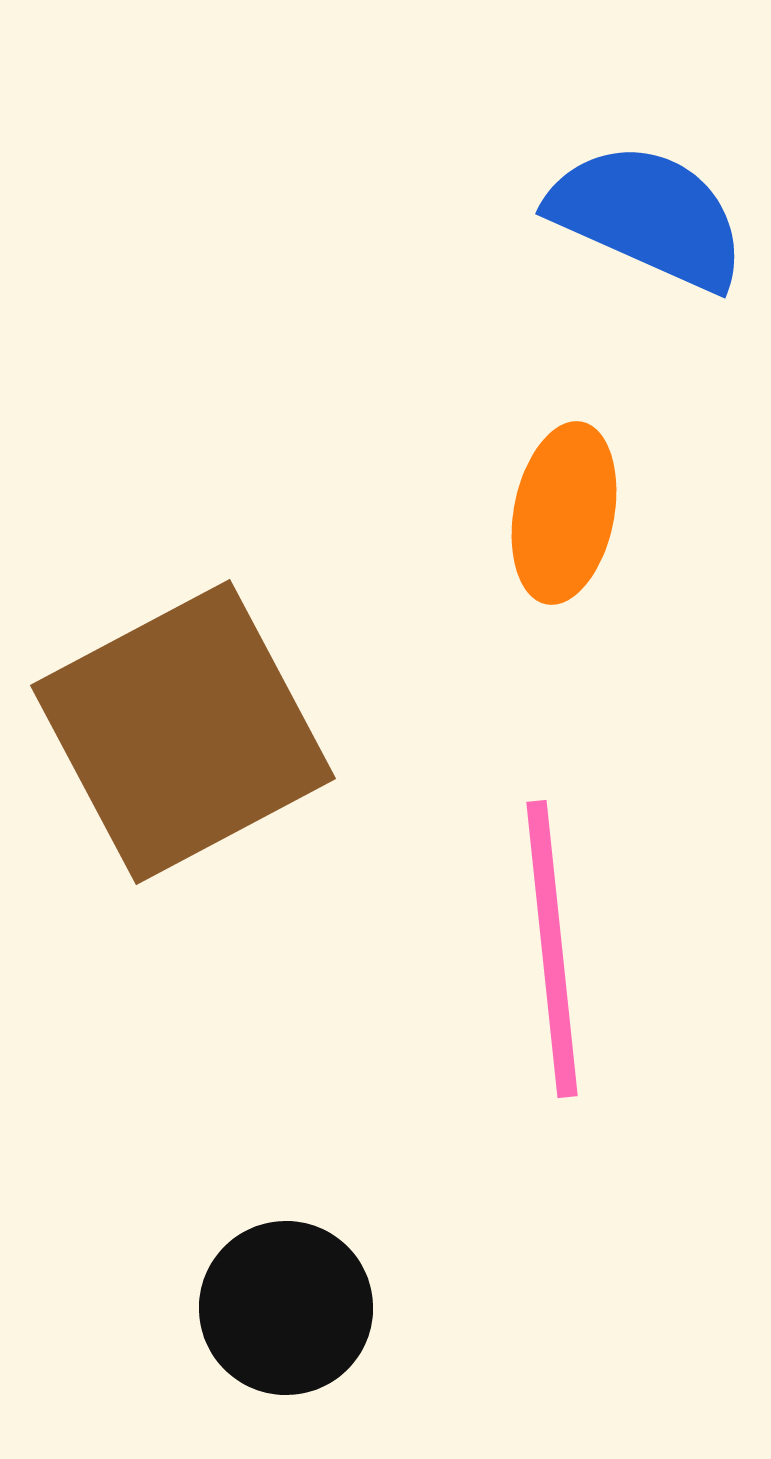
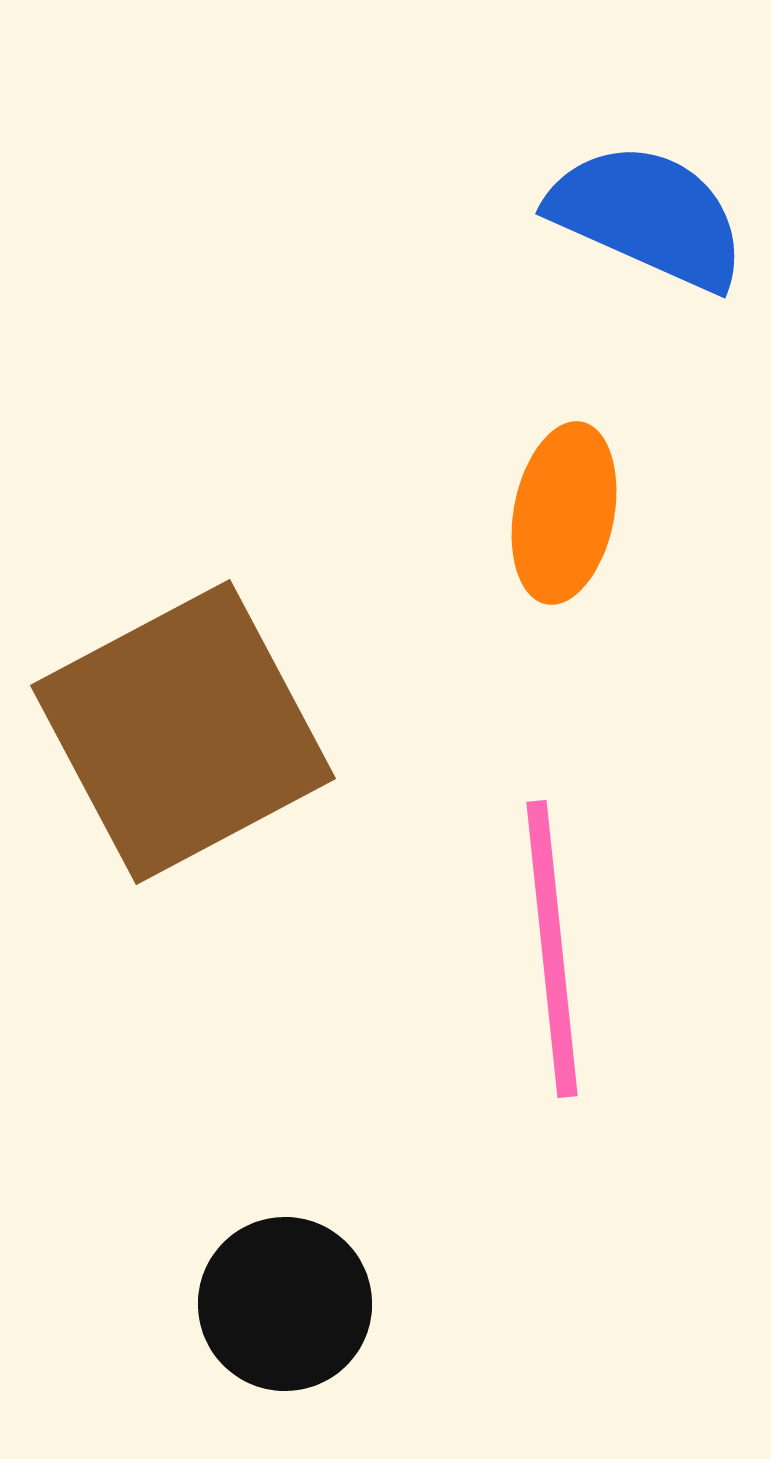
black circle: moved 1 px left, 4 px up
